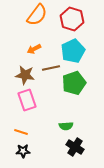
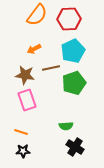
red hexagon: moved 3 px left; rotated 20 degrees counterclockwise
